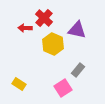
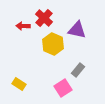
red arrow: moved 2 px left, 2 px up
